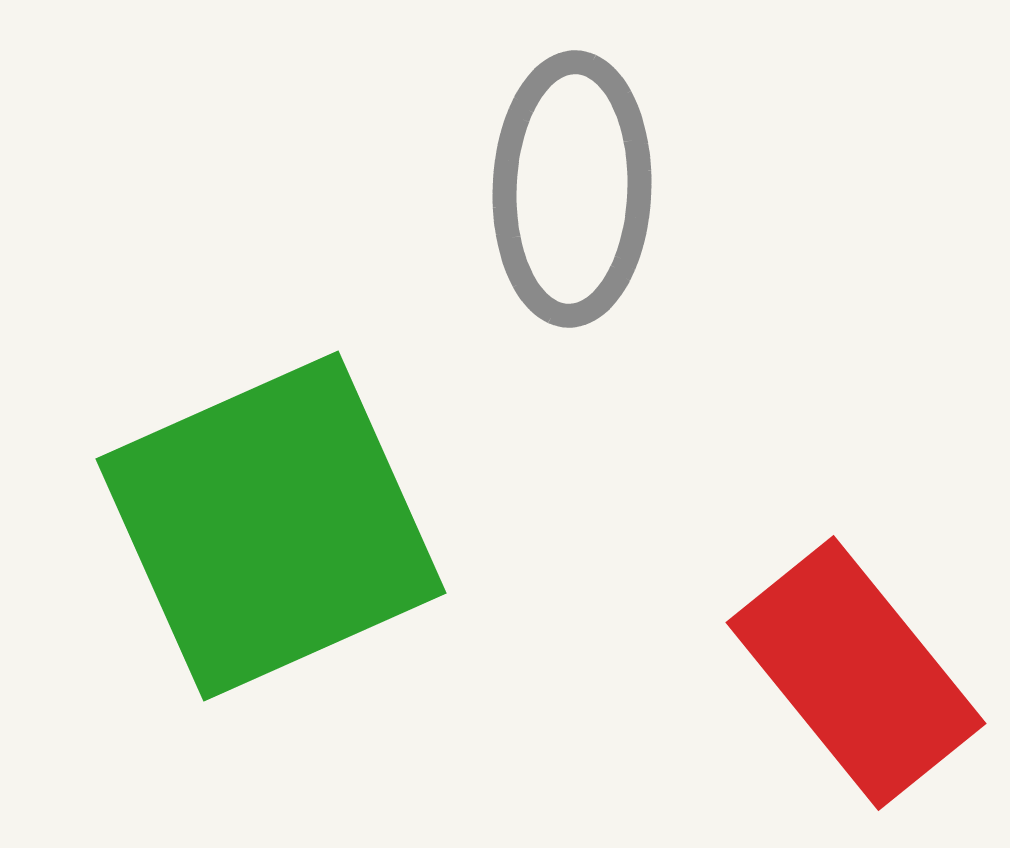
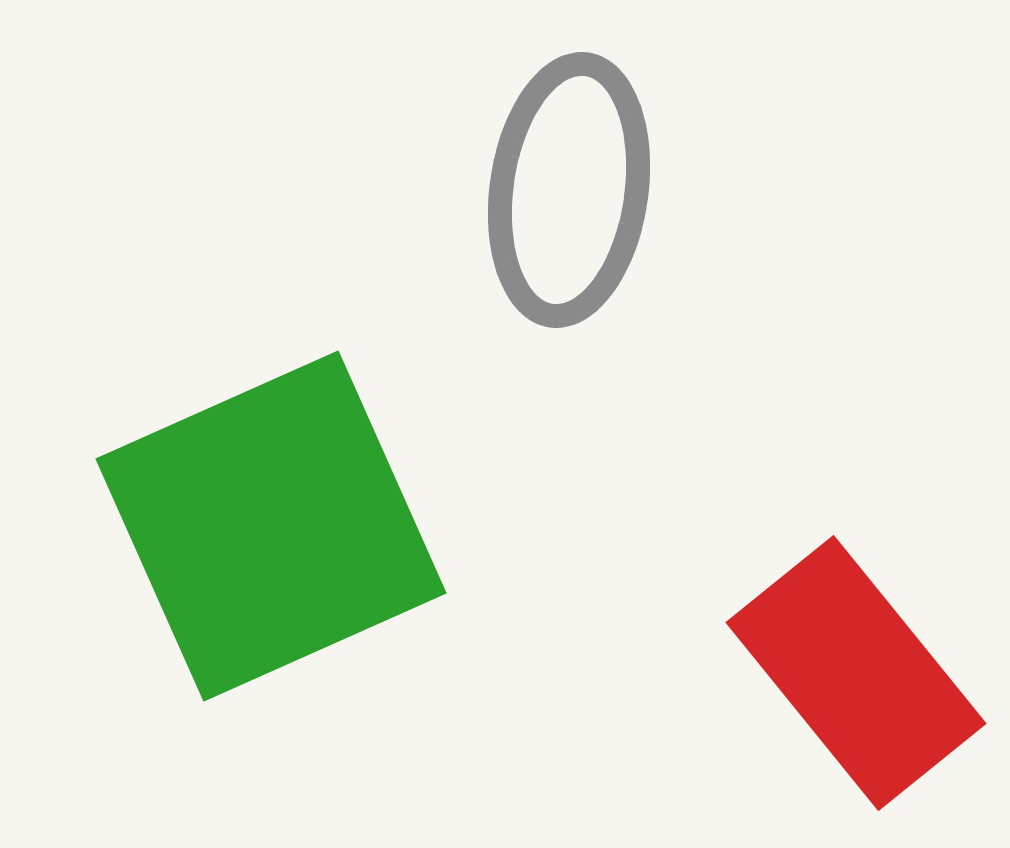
gray ellipse: moved 3 px left, 1 px down; rotated 6 degrees clockwise
